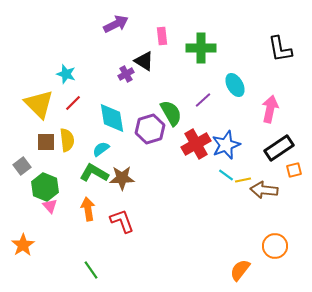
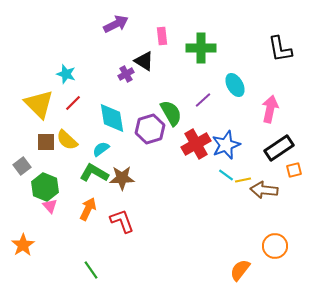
yellow semicircle: rotated 140 degrees clockwise
orange arrow: rotated 35 degrees clockwise
